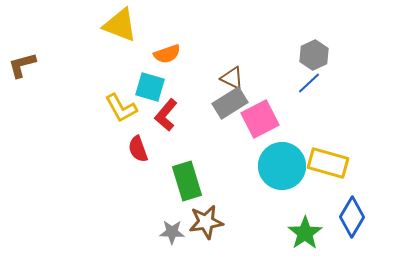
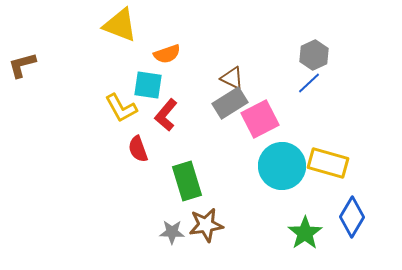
cyan square: moved 2 px left, 2 px up; rotated 8 degrees counterclockwise
brown star: moved 3 px down
